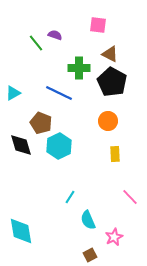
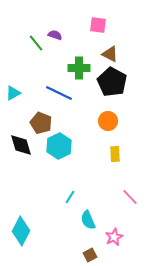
cyan diamond: rotated 36 degrees clockwise
